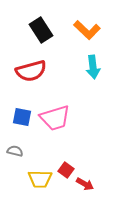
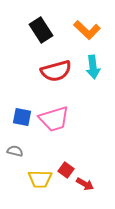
red semicircle: moved 25 px right
pink trapezoid: moved 1 px left, 1 px down
